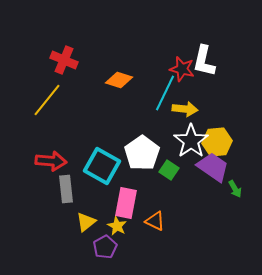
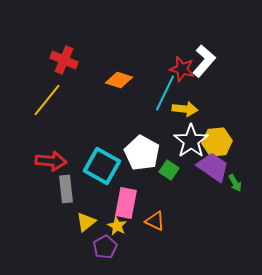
white L-shape: rotated 152 degrees counterclockwise
white pentagon: rotated 8 degrees counterclockwise
green arrow: moved 6 px up
